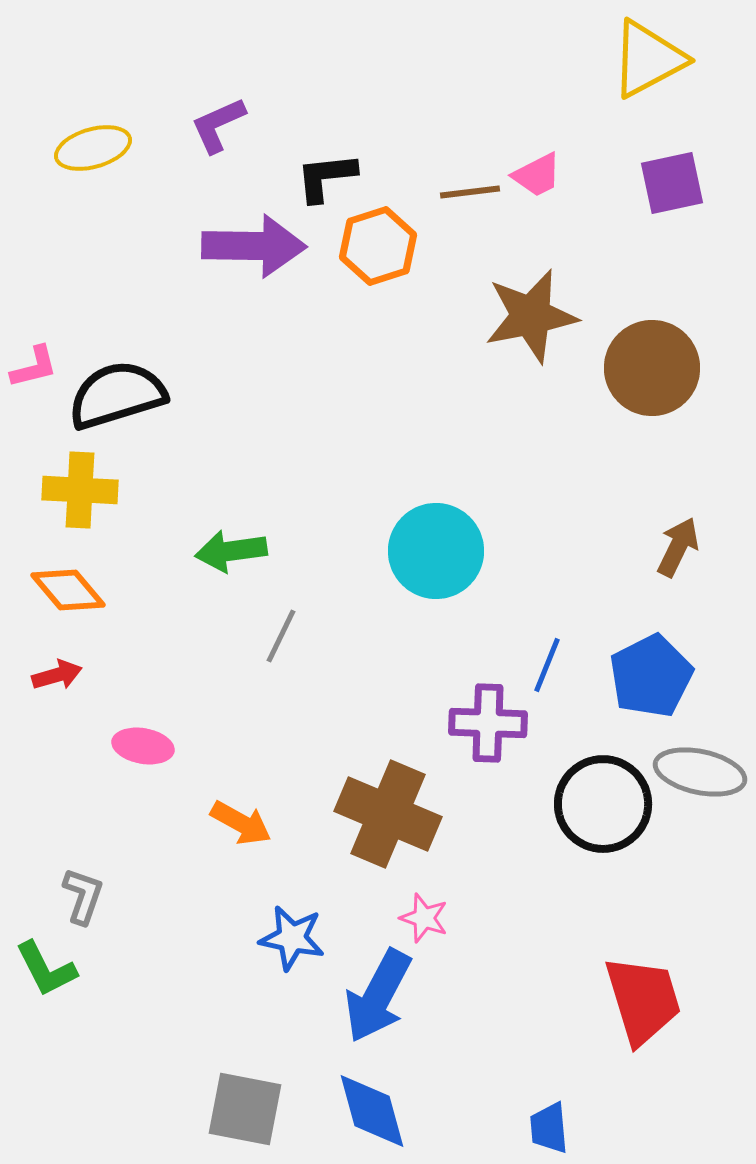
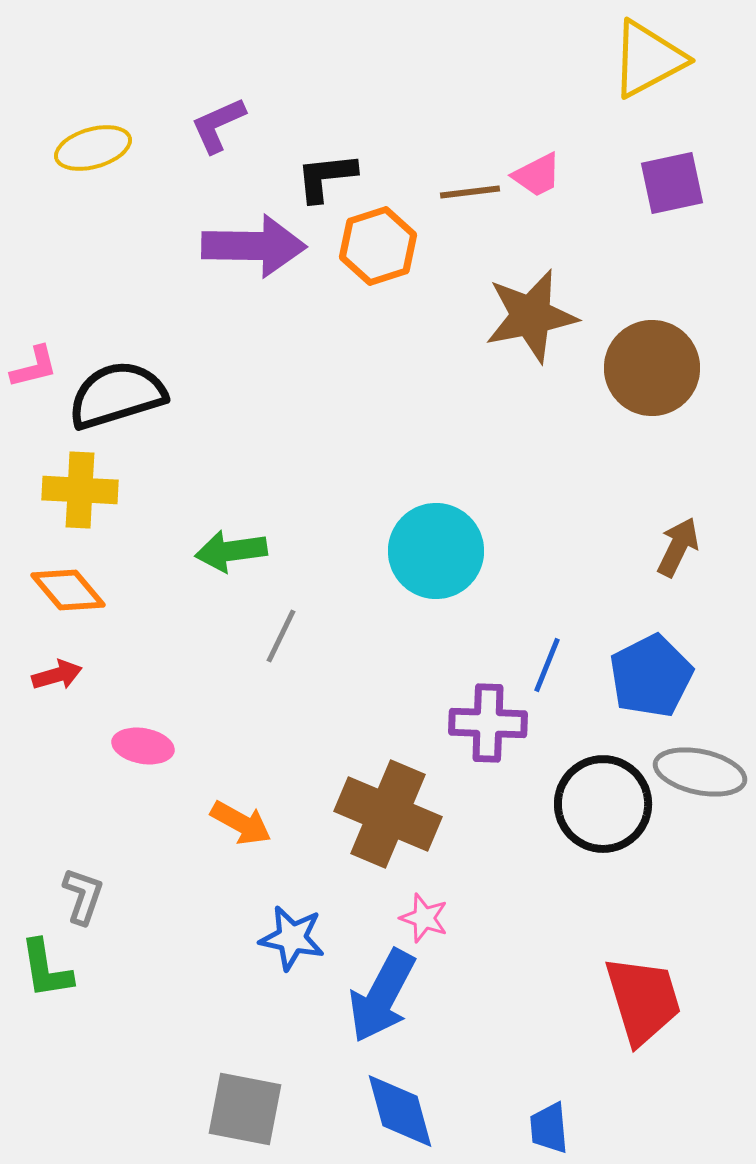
green L-shape: rotated 18 degrees clockwise
blue arrow: moved 4 px right
blue diamond: moved 28 px right
